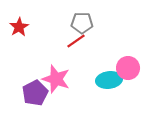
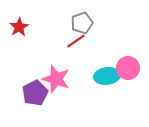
gray pentagon: rotated 20 degrees counterclockwise
cyan ellipse: moved 2 px left, 4 px up
